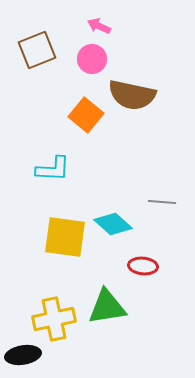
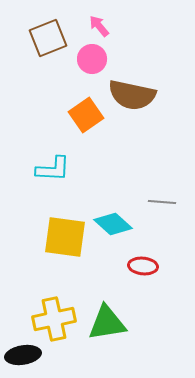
pink arrow: rotated 25 degrees clockwise
brown square: moved 11 px right, 12 px up
orange square: rotated 16 degrees clockwise
green triangle: moved 16 px down
